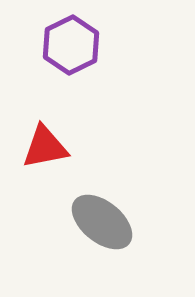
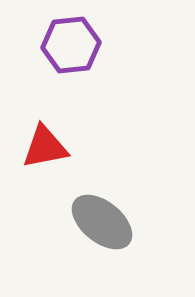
purple hexagon: rotated 20 degrees clockwise
